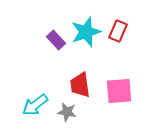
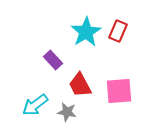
cyan star: rotated 12 degrees counterclockwise
purple rectangle: moved 3 px left, 20 px down
red trapezoid: rotated 20 degrees counterclockwise
